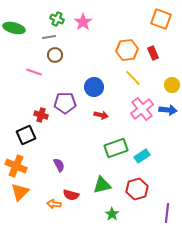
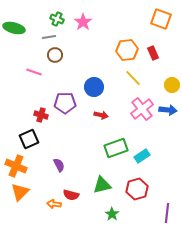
black square: moved 3 px right, 4 px down
